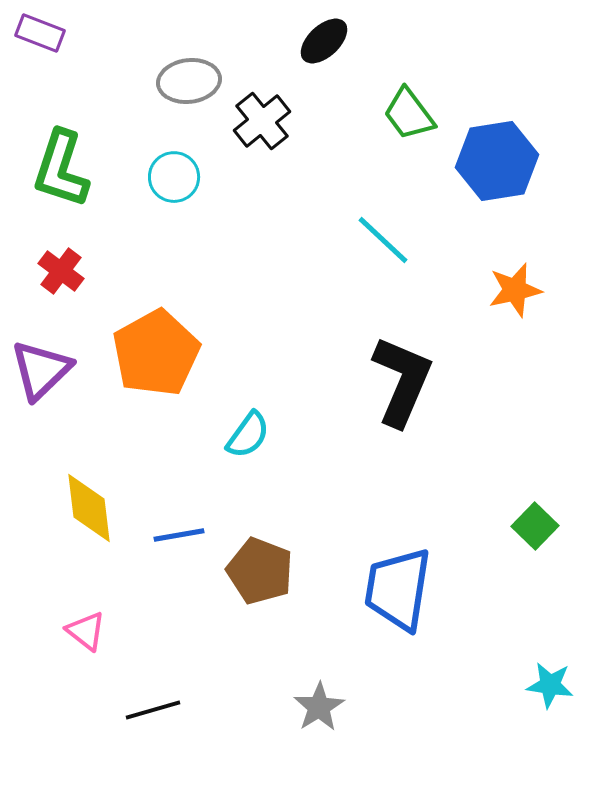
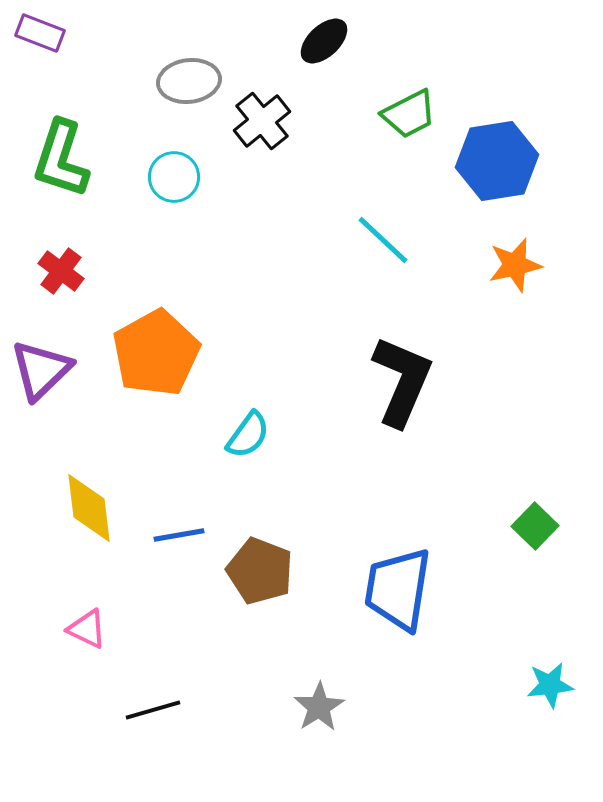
green trapezoid: rotated 80 degrees counterclockwise
green L-shape: moved 10 px up
orange star: moved 25 px up
pink triangle: moved 1 px right, 2 px up; rotated 12 degrees counterclockwise
cyan star: rotated 15 degrees counterclockwise
